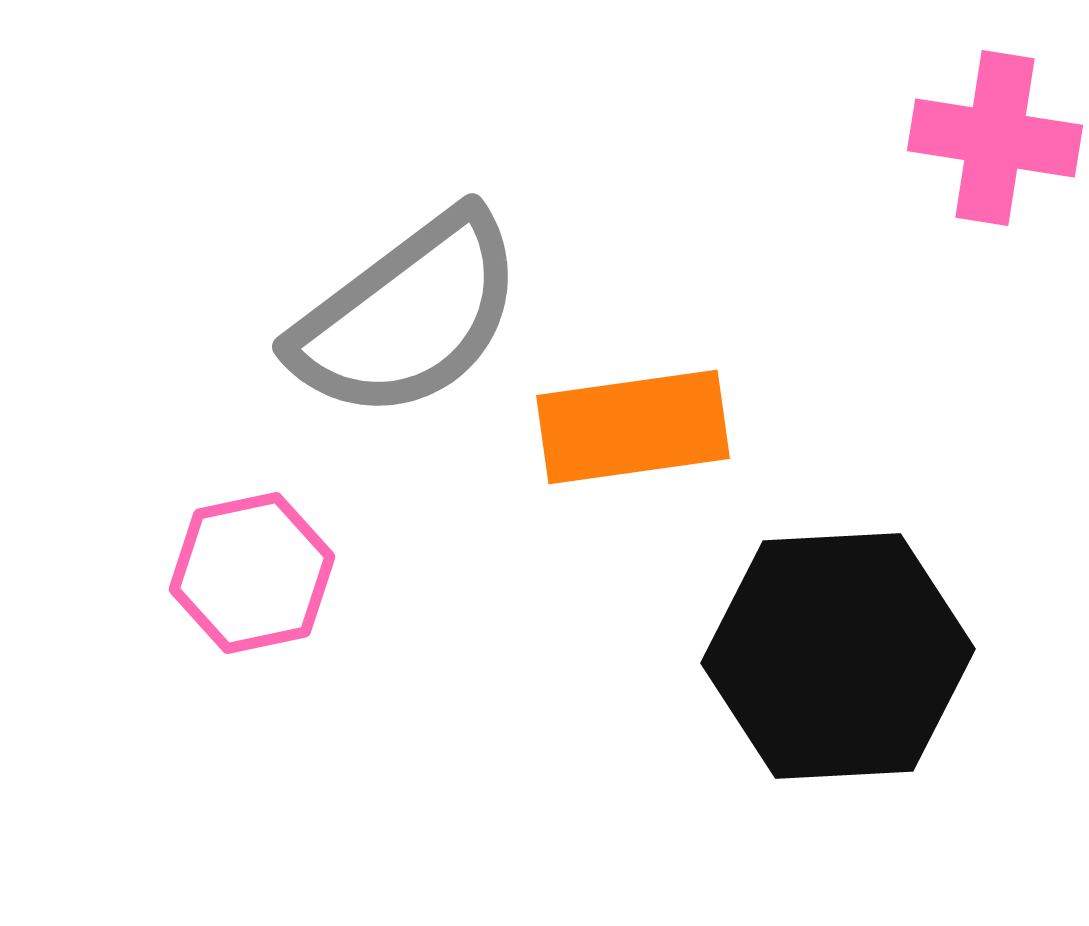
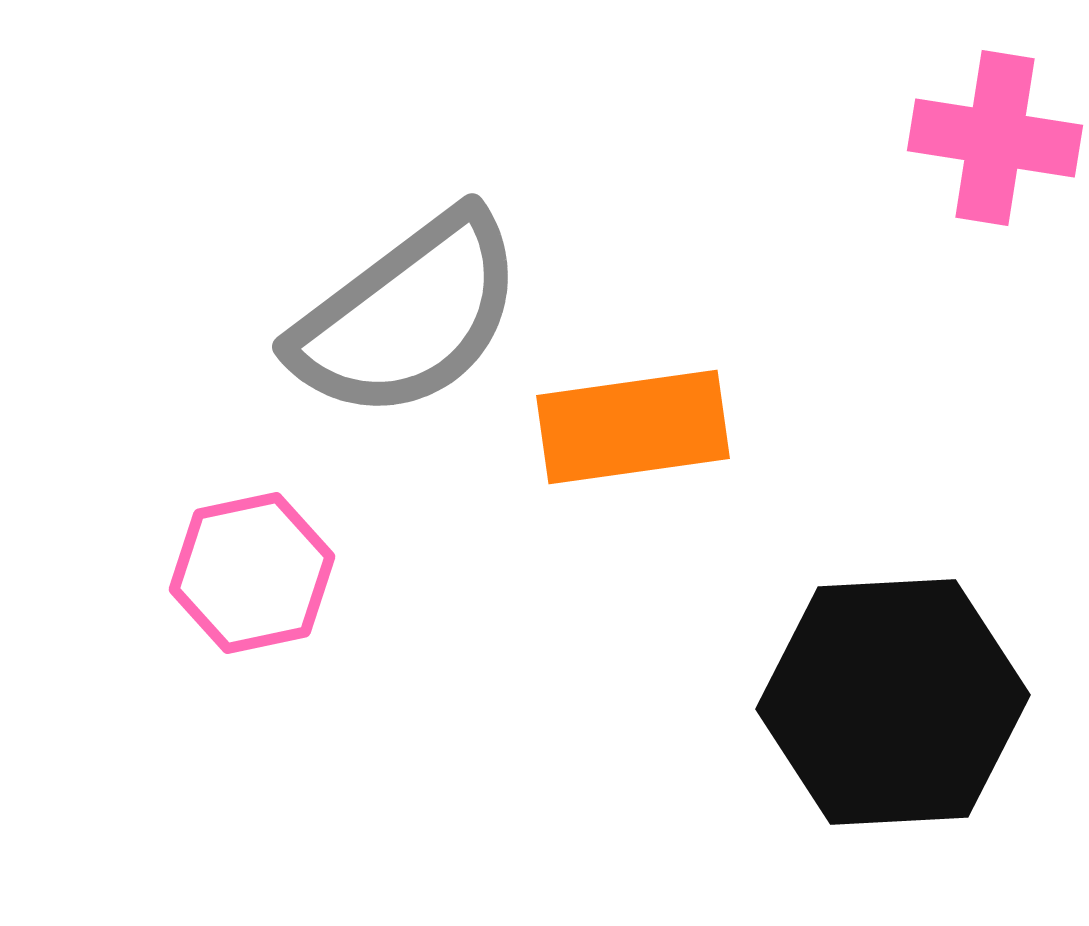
black hexagon: moved 55 px right, 46 px down
